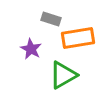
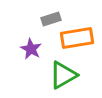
gray rectangle: rotated 36 degrees counterclockwise
orange rectangle: moved 1 px left
